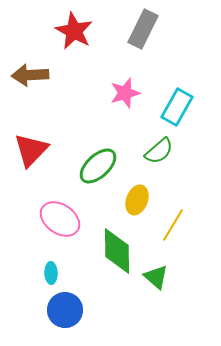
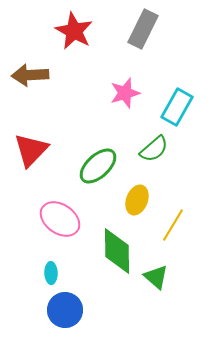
green semicircle: moved 5 px left, 2 px up
